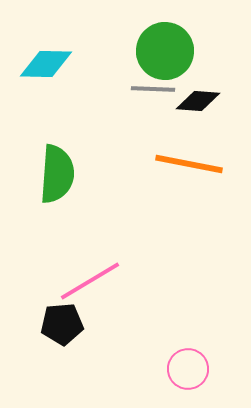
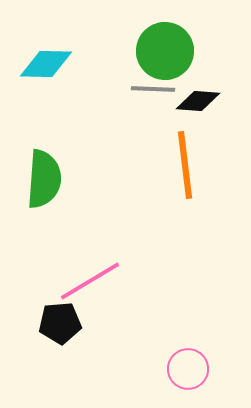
orange line: moved 4 px left, 1 px down; rotated 72 degrees clockwise
green semicircle: moved 13 px left, 5 px down
black pentagon: moved 2 px left, 1 px up
